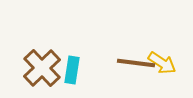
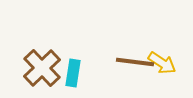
brown line: moved 1 px left, 1 px up
cyan rectangle: moved 1 px right, 3 px down
